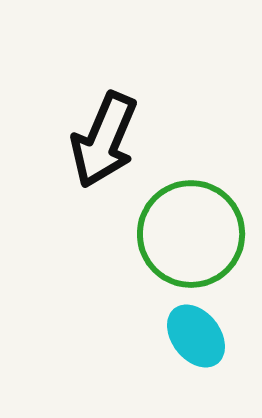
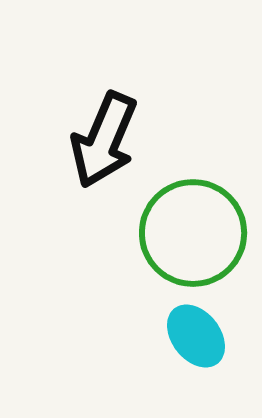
green circle: moved 2 px right, 1 px up
